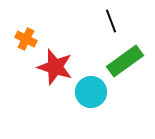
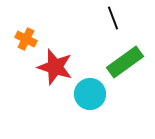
black line: moved 2 px right, 3 px up
green rectangle: moved 1 px down
cyan circle: moved 1 px left, 2 px down
